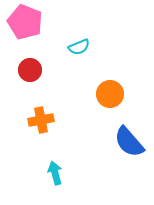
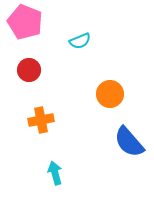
cyan semicircle: moved 1 px right, 6 px up
red circle: moved 1 px left
